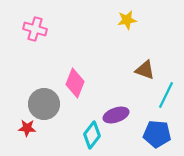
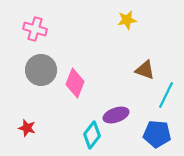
gray circle: moved 3 px left, 34 px up
red star: rotated 12 degrees clockwise
